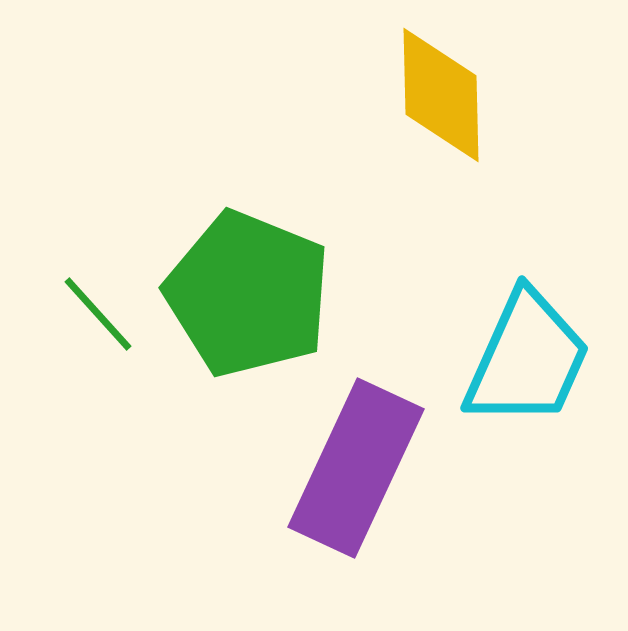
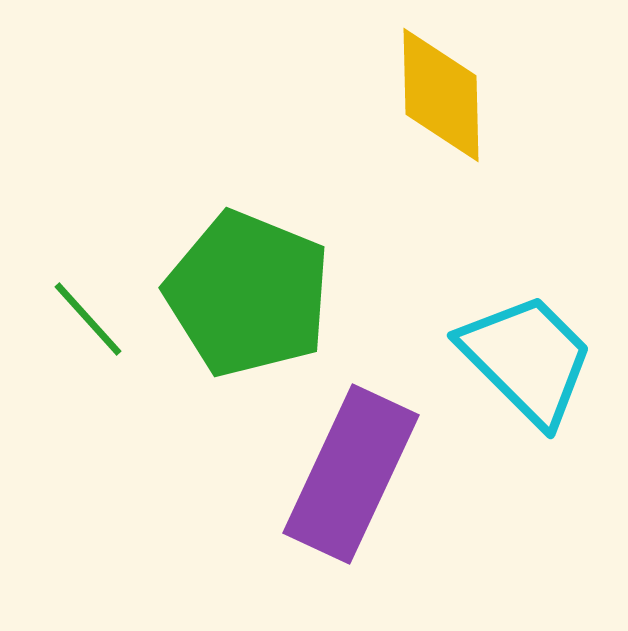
green line: moved 10 px left, 5 px down
cyan trapezoid: rotated 69 degrees counterclockwise
purple rectangle: moved 5 px left, 6 px down
